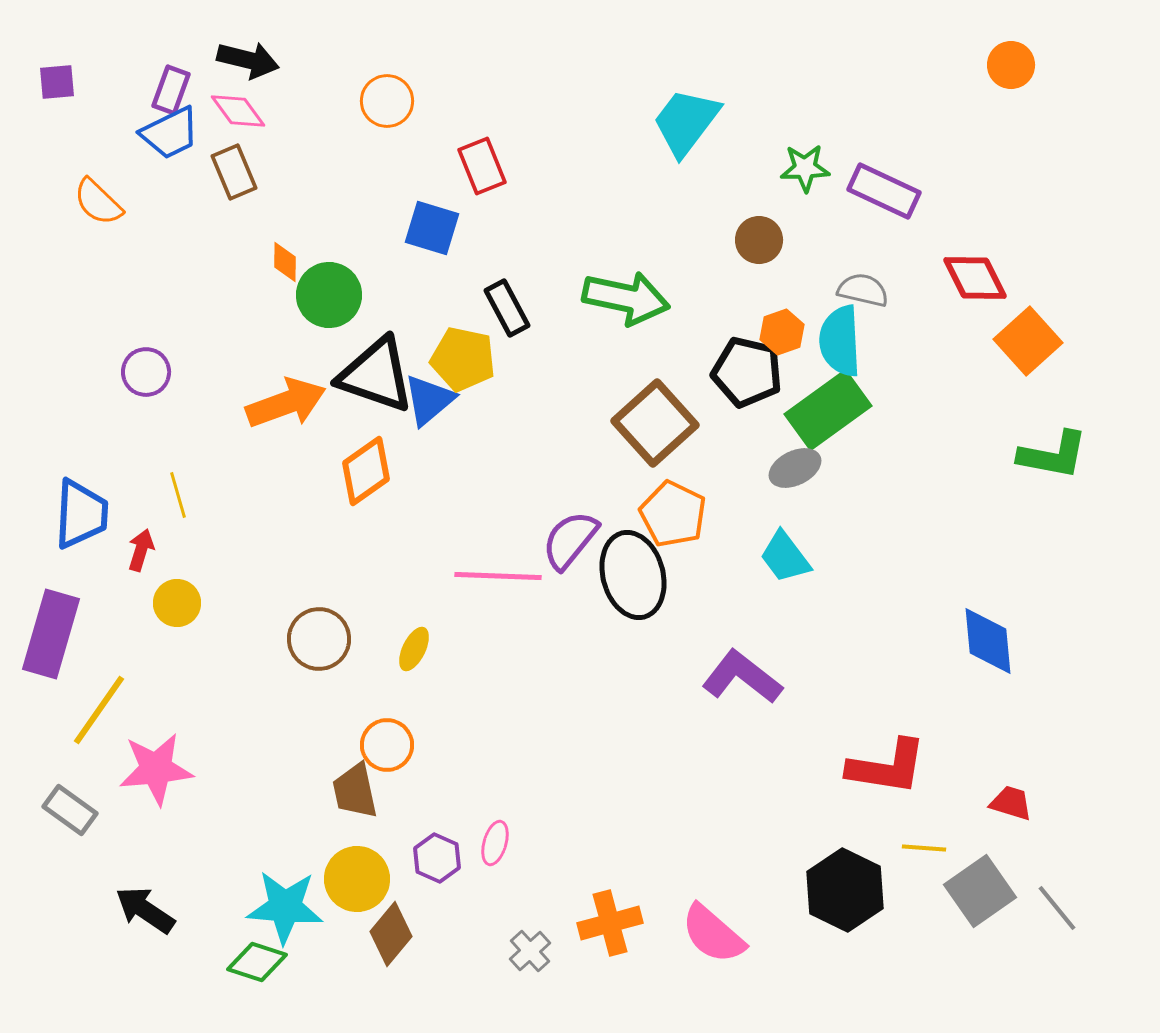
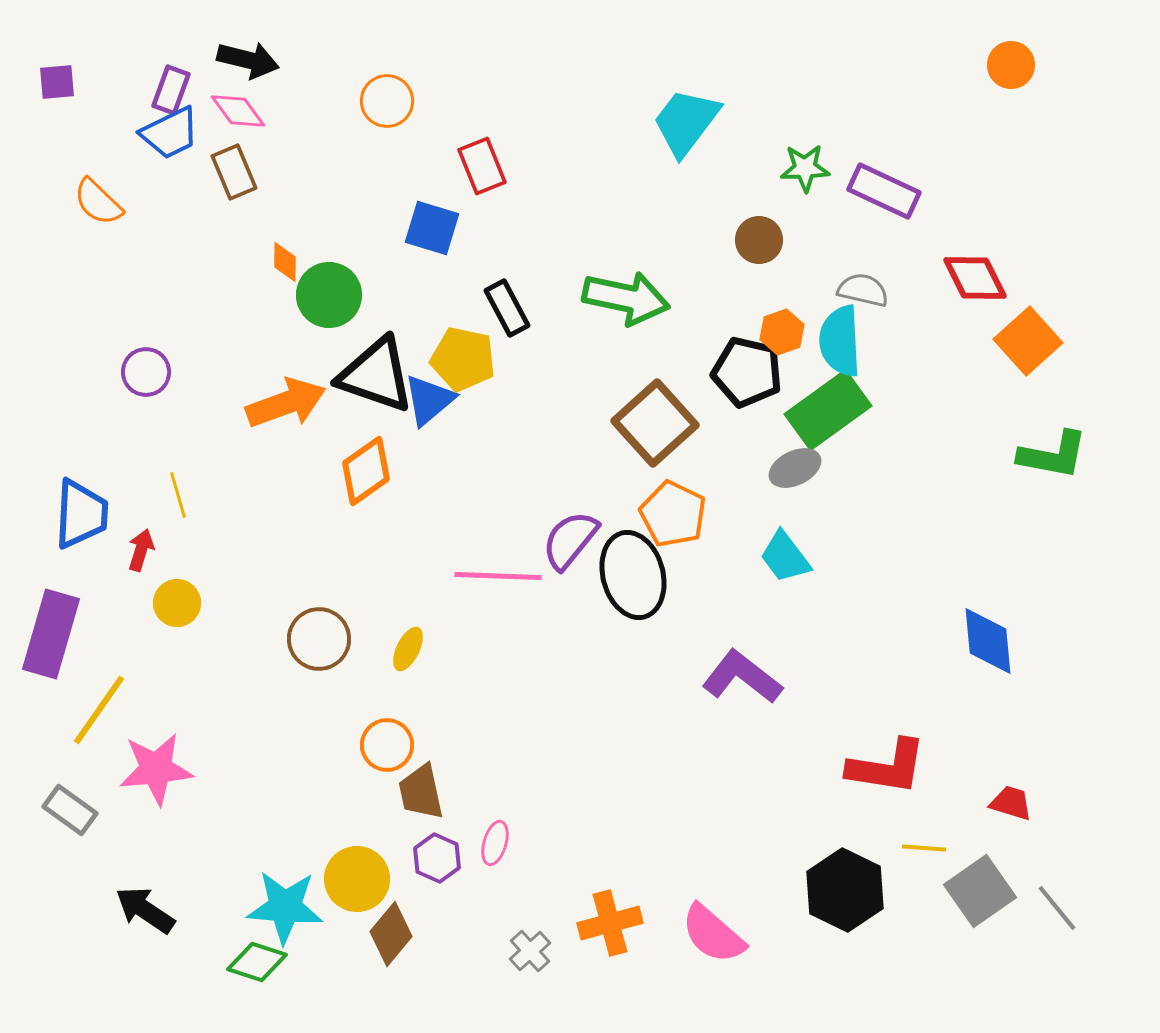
yellow ellipse at (414, 649): moved 6 px left
brown trapezoid at (355, 791): moved 66 px right, 1 px down
